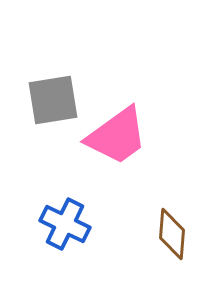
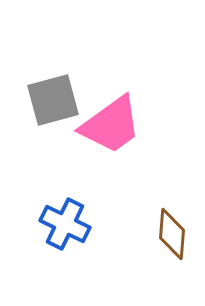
gray square: rotated 6 degrees counterclockwise
pink trapezoid: moved 6 px left, 11 px up
